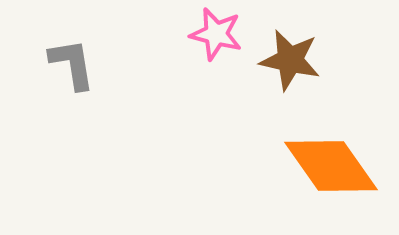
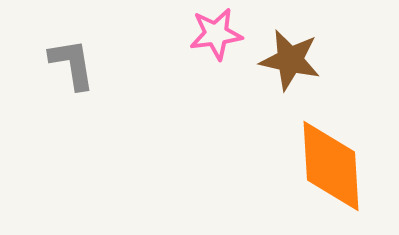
pink star: rotated 22 degrees counterclockwise
orange diamond: rotated 32 degrees clockwise
